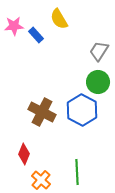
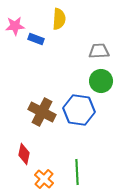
yellow semicircle: rotated 145 degrees counterclockwise
pink star: moved 1 px right
blue rectangle: moved 4 px down; rotated 28 degrees counterclockwise
gray trapezoid: rotated 55 degrees clockwise
green circle: moved 3 px right, 1 px up
blue hexagon: moved 3 px left; rotated 20 degrees counterclockwise
red diamond: rotated 10 degrees counterclockwise
orange cross: moved 3 px right, 1 px up
